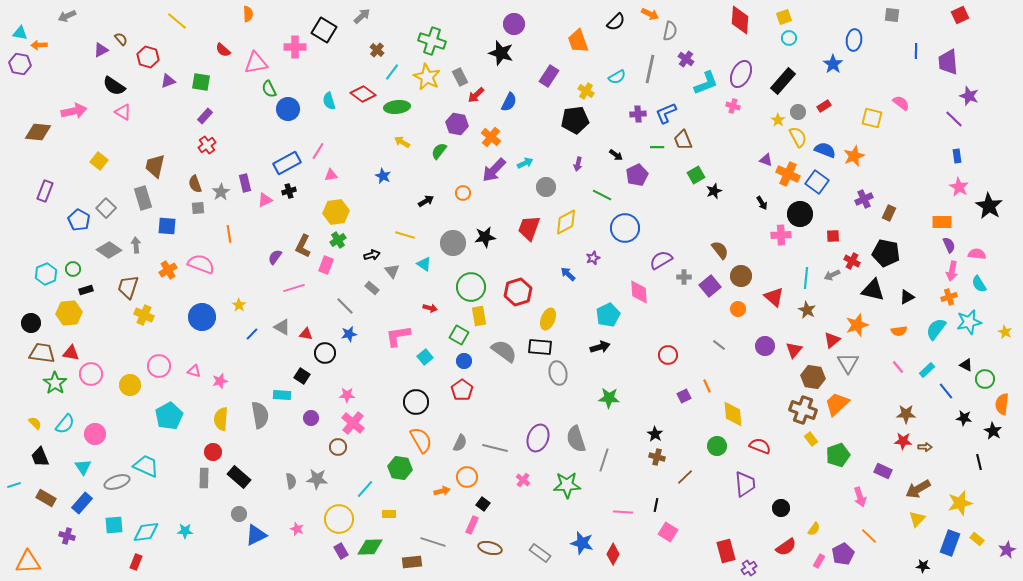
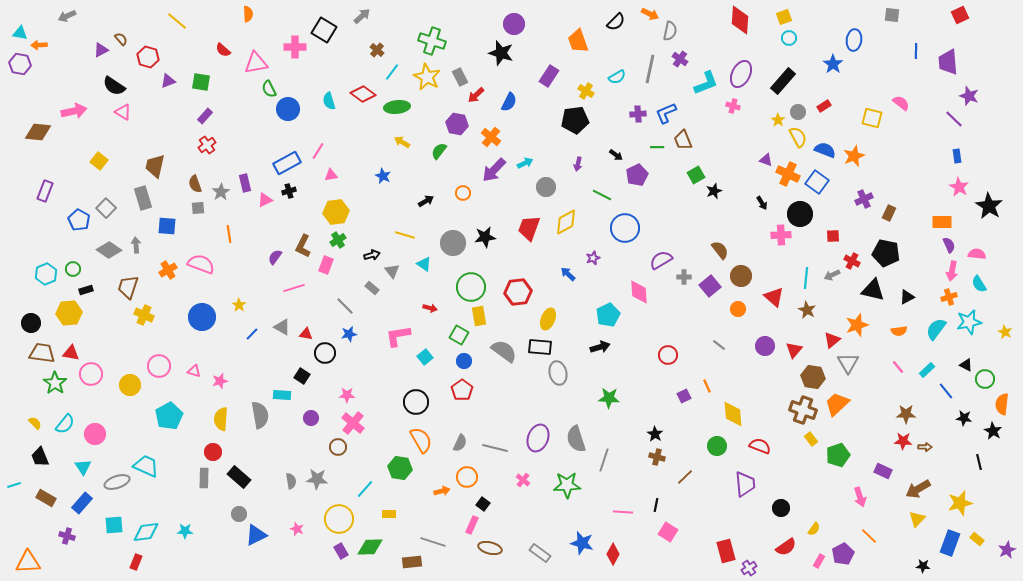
purple cross at (686, 59): moved 6 px left
red hexagon at (518, 292): rotated 12 degrees clockwise
